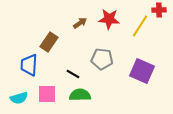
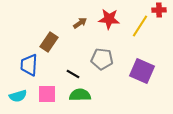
cyan semicircle: moved 1 px left, 2 px up
